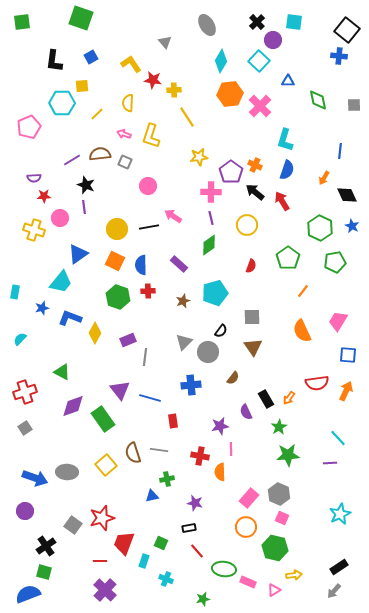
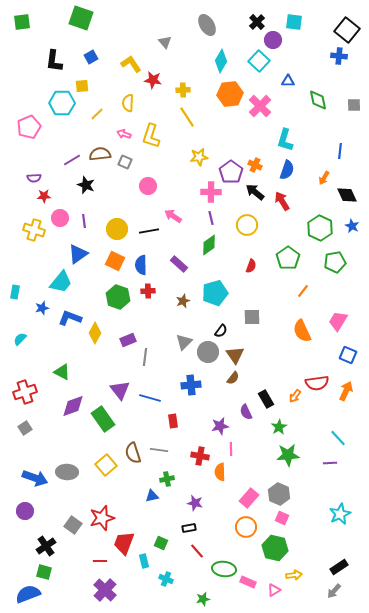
yellow cross at (174, 90): moved 9 px right
purple line at (84, 207): moved 14 px down
black line at (149, 227): moved 4 px down
brown triangle at (253, 347): moved 18 px left, 8 px down
blue square at (348, 355): rotated 18 degrees clockwise
orange arrow at (289, 398): moved 6 px right, 2 px up
cyan rectangle at (144, 561): rotated 32 degrees counterclockwise
